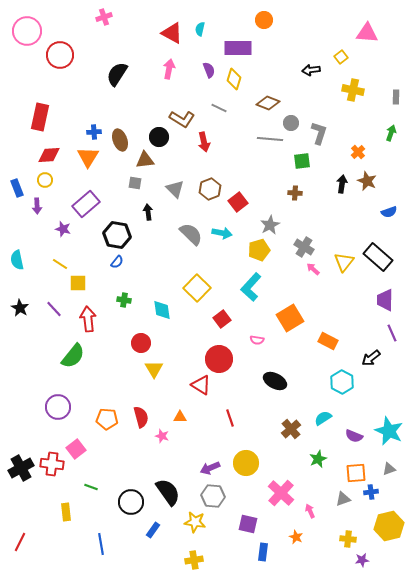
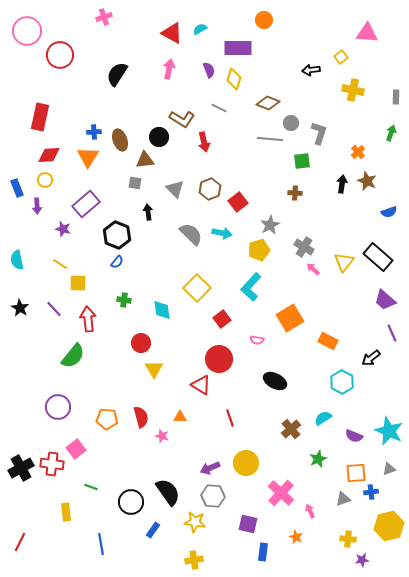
cyan semicircle at (200, 29): rotated 48 degrees clockwise
black hexagon at (117, 235): rotated 12 degrees clockwise
purple trapezoid at (385, 300): rotated 50 degrees counterclockwise
